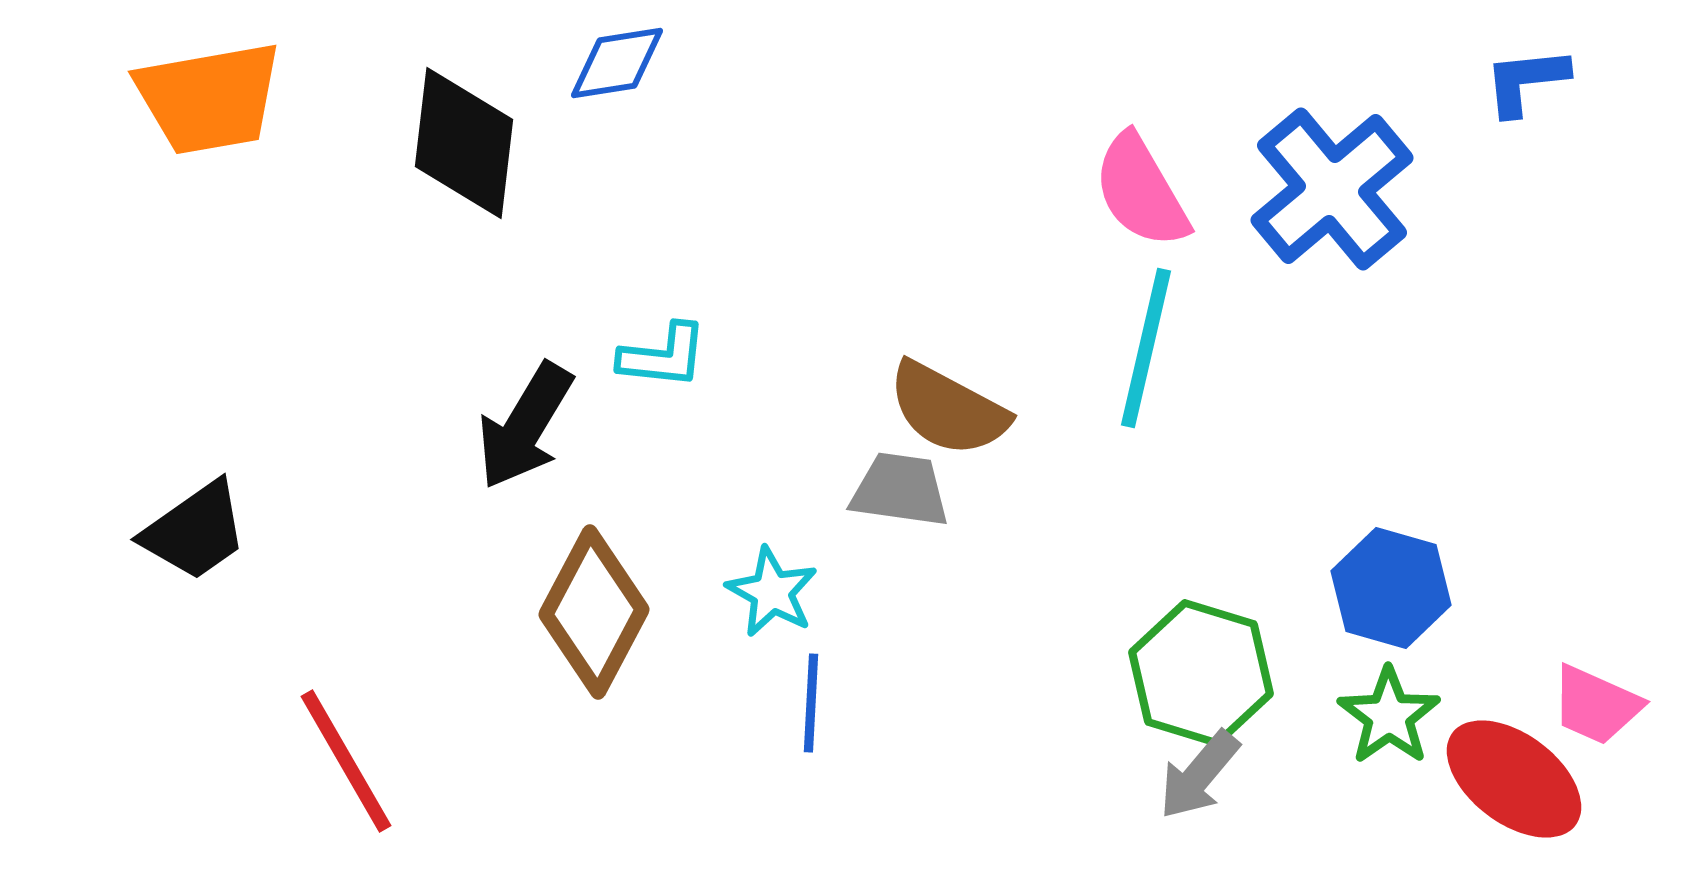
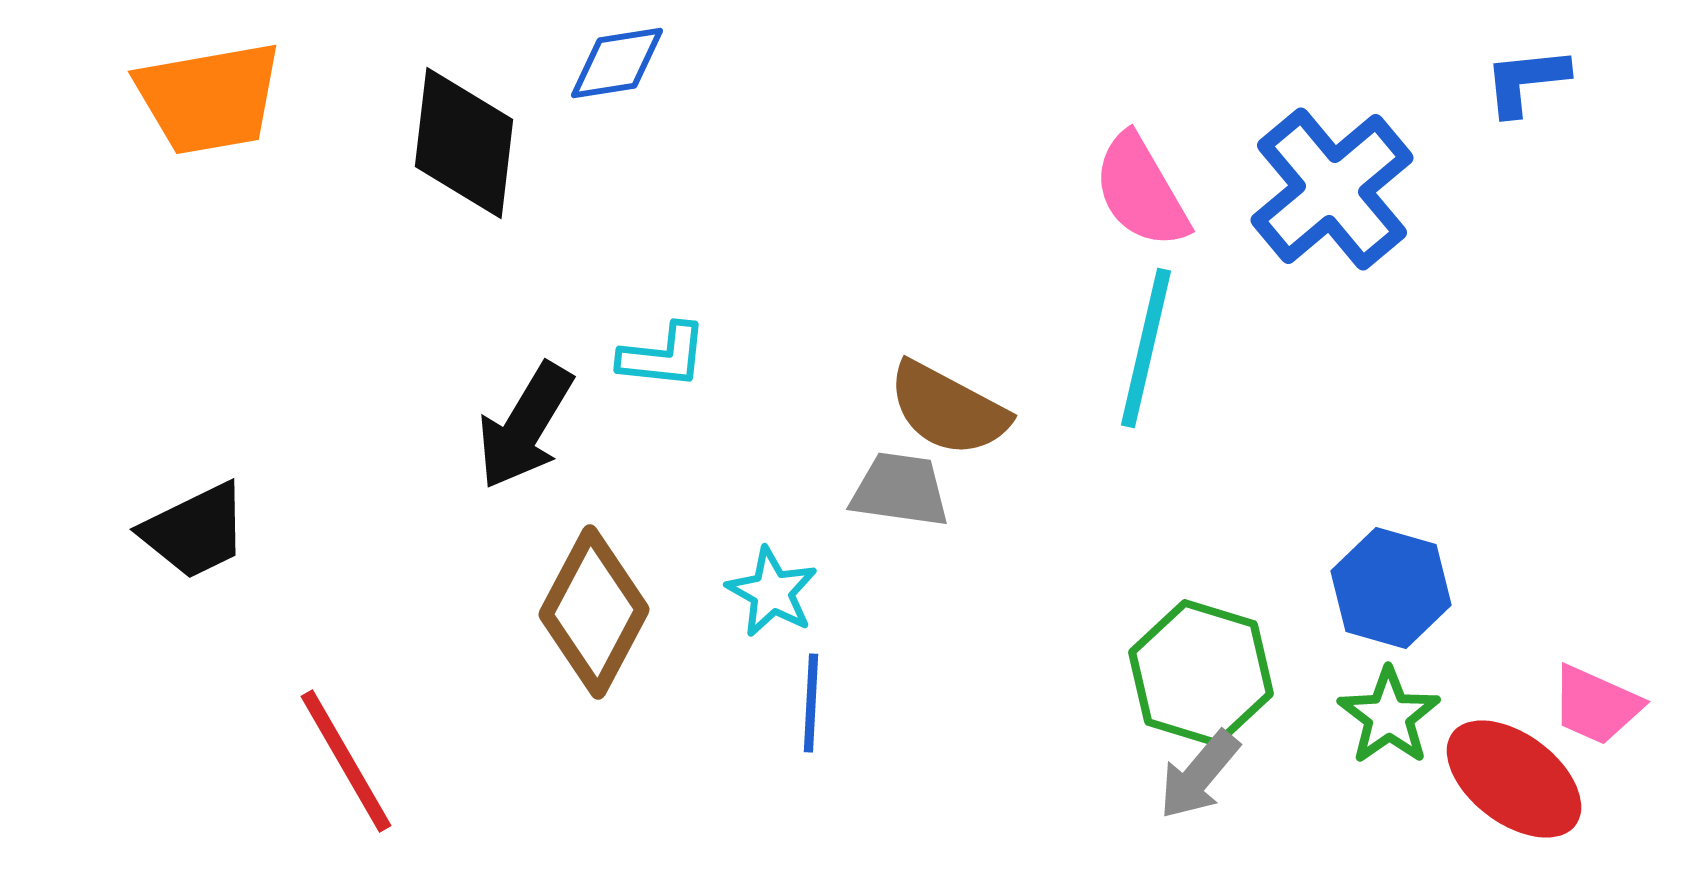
black trapezoid: rotated 9 degrees clockwise
